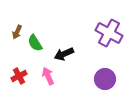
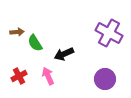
brown arrow: rotated 120 degrees counterclockwise
